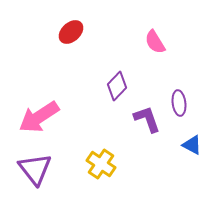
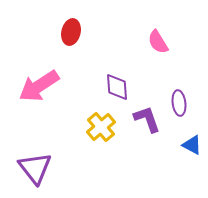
red ellipse: rotated 35 degrees counterclockwise
pink semicircle: moved 3 px right
purple diamond: moved 1 px down; rotated 48 degrees counterclockwise
pink arrow: moved 31 px up
yellow cross: moved 37 px up; rotated 16 degrees clockwise
purple triangle: moved 1 px up
